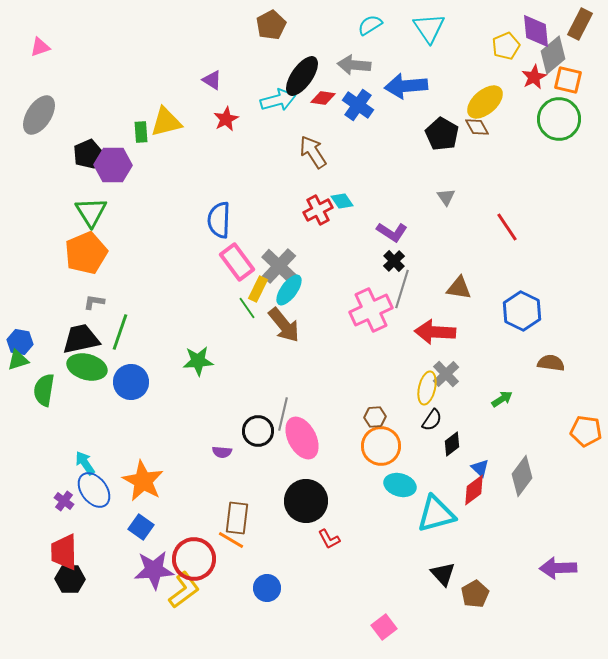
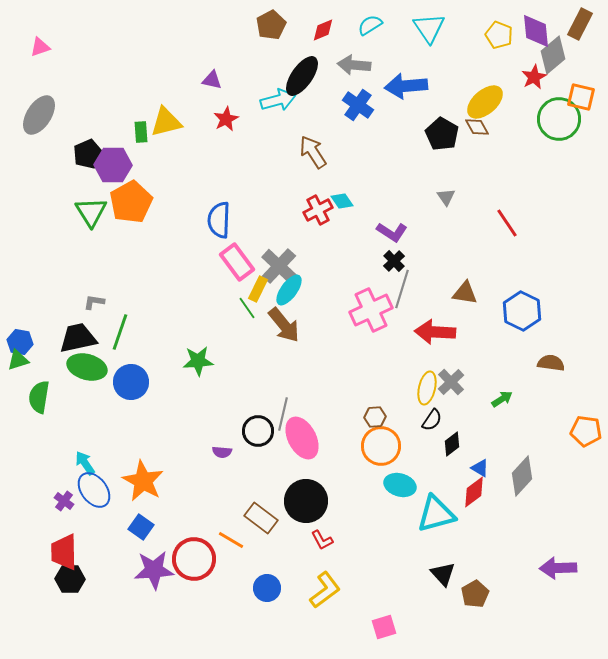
yellow pentagon at (506, 46): moved 7 px left, 11 px up; rotated 28 degrees counterclockwise
purple triangle at (212, 80): rotated 20 degrees counterclockwise
orange square at (568, 80): moved 13 px right, 17 px down
red diamond at (323, 98): moved 68 px up; rotated 30 degrees counterclockwise
red line at (507, 227): moved 4 px up
orange pentagon at (86, 253): moved 45 px right, 51 px up; rotated 6 degrees counterclockwise
brown triangle at (459, 288): moved 6 px right, 5 px down
black trapezoid at (81, 339): moved 3 px left, 1 px up
gray cross at (446, 374): moved 5 px right, 8 px down
green semicircle at (44, 390): moved 5 px left, 7 px down
blue triangle at (480, 468): rotated 12 degrees counterclockwise
gray diamond at (522, 476): rotated 6 degrees clockwise
red diamond at (474, 490): moved 2 px down
brown rectangle at (237, 518): moved 24 px right; rotated 60 degrees counterclockwise
red L-shape at (329, 539): moved 7 px left, 1 px down
yellow L-shape at (184, 590): moved 141 px right
pink square at (384, 627): rotated 20 degrees clockwise
